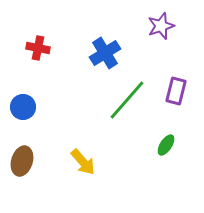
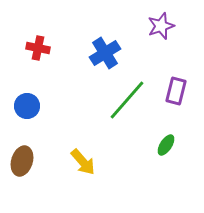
blue circle: moved 4 px right, 1 px up
